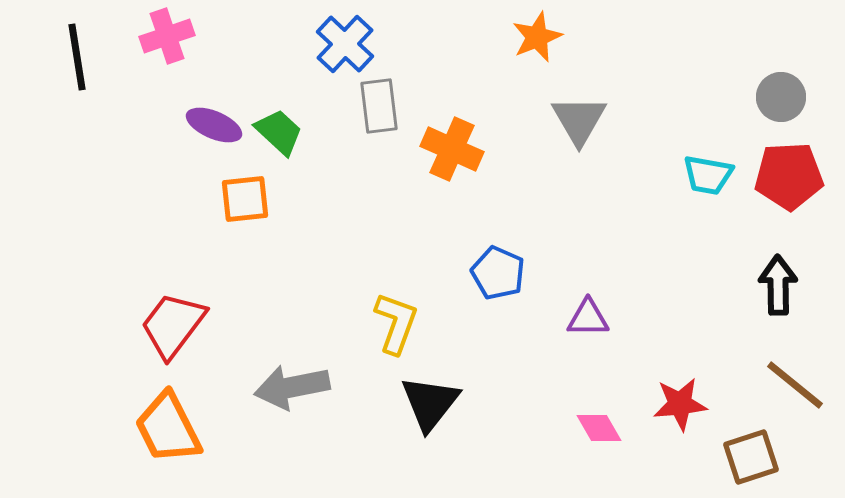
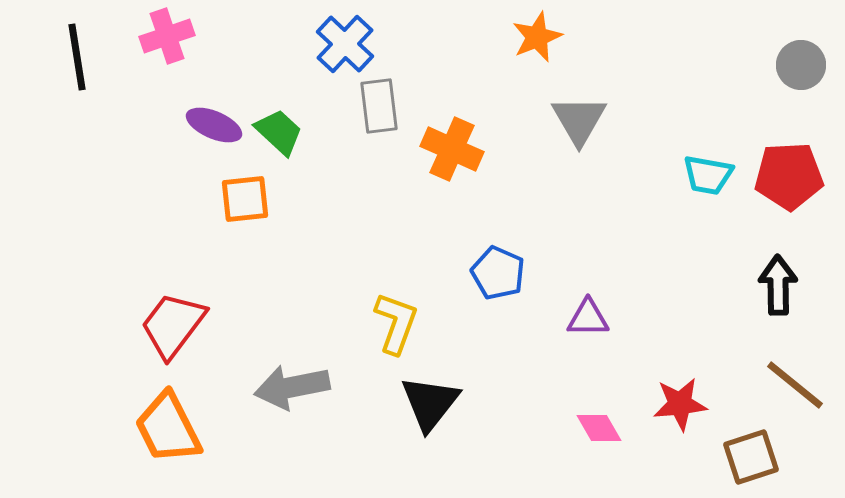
gray circle: moved 20 px right, 32 px up
